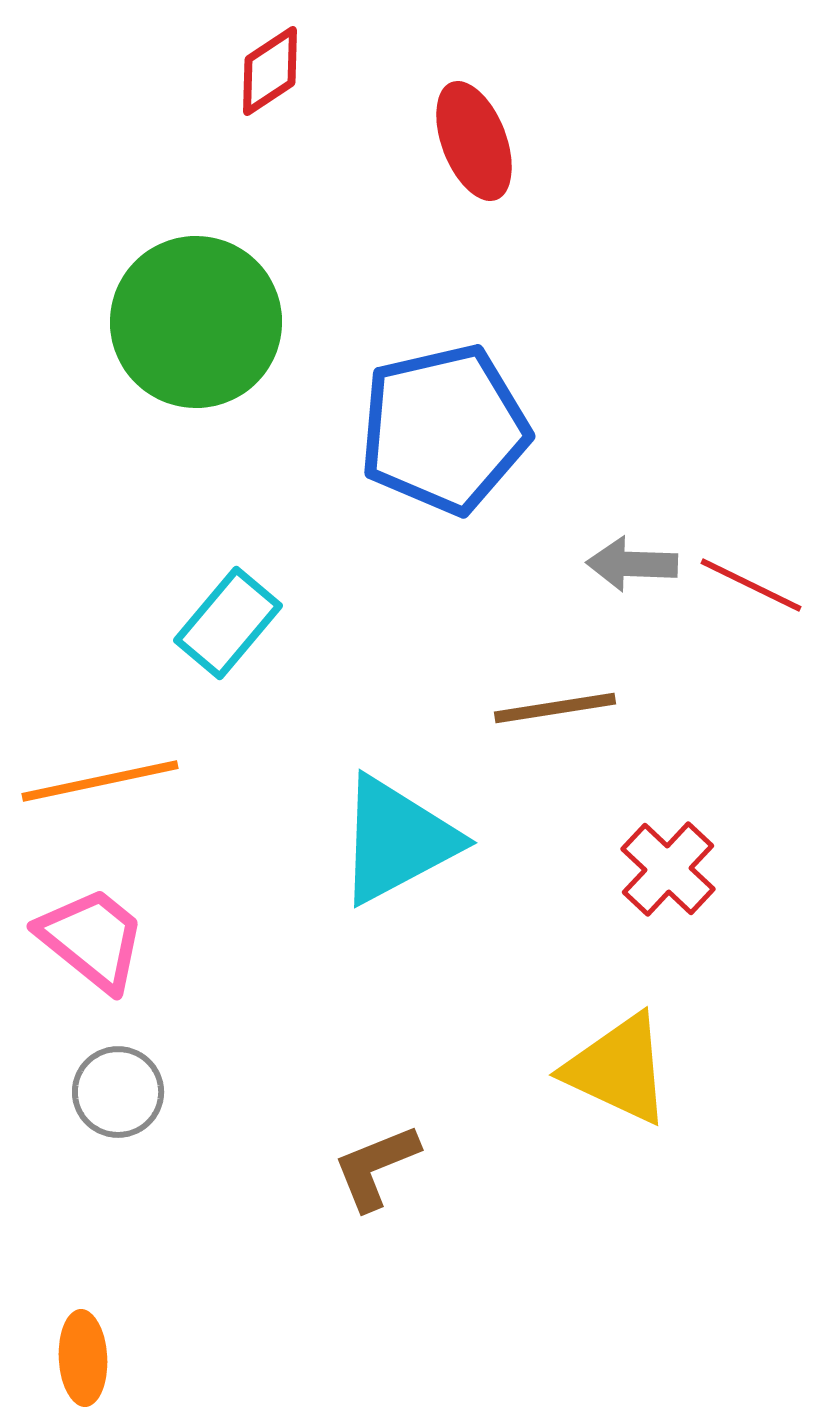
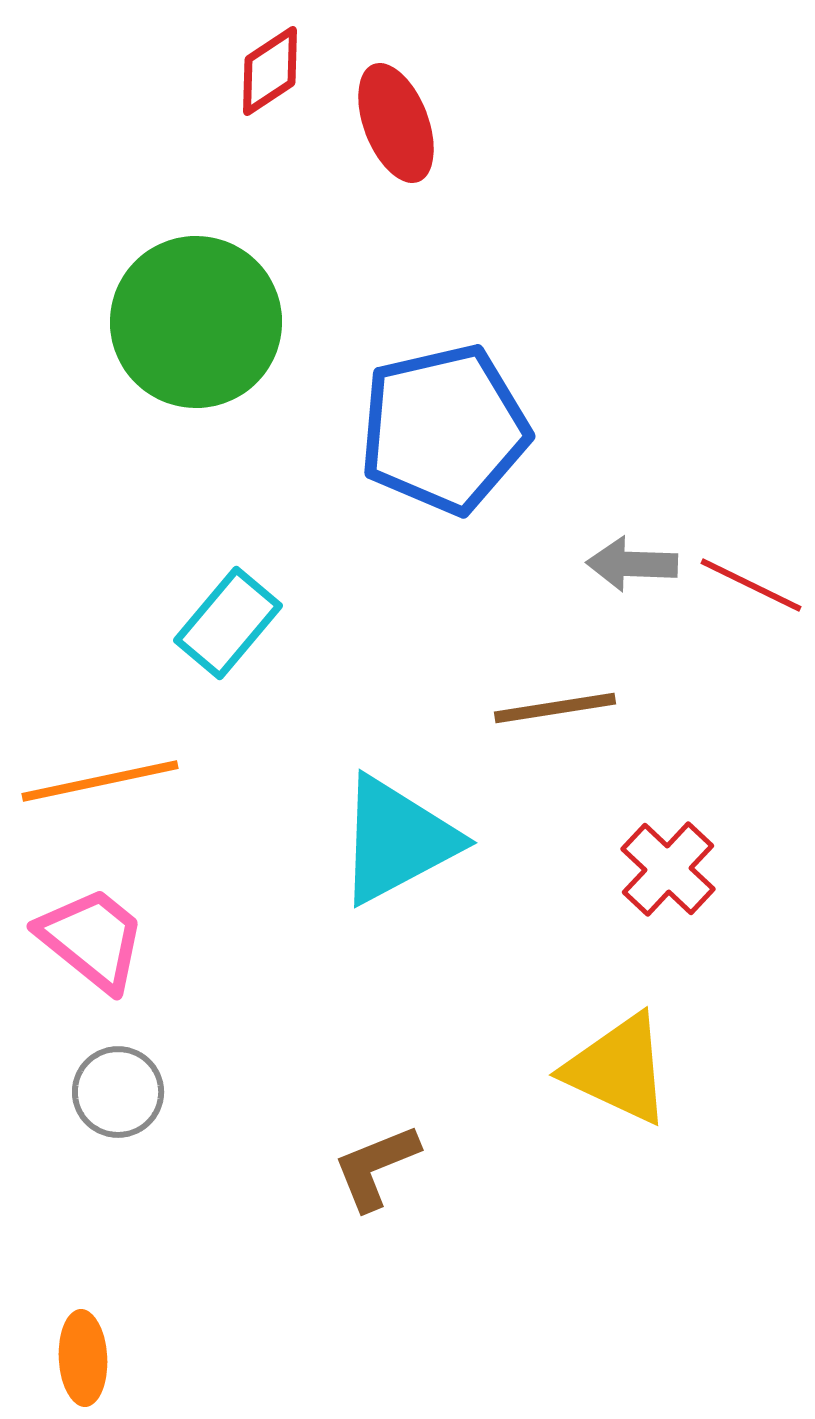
red ellipse: moved 78 px left, 18 px up
